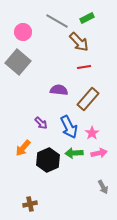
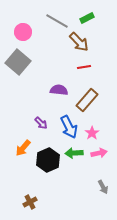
brown rectangle: moved 1 px left, 1 px down
brown cross: moved 2 px up; rotated 16 degrees counterclockwise
